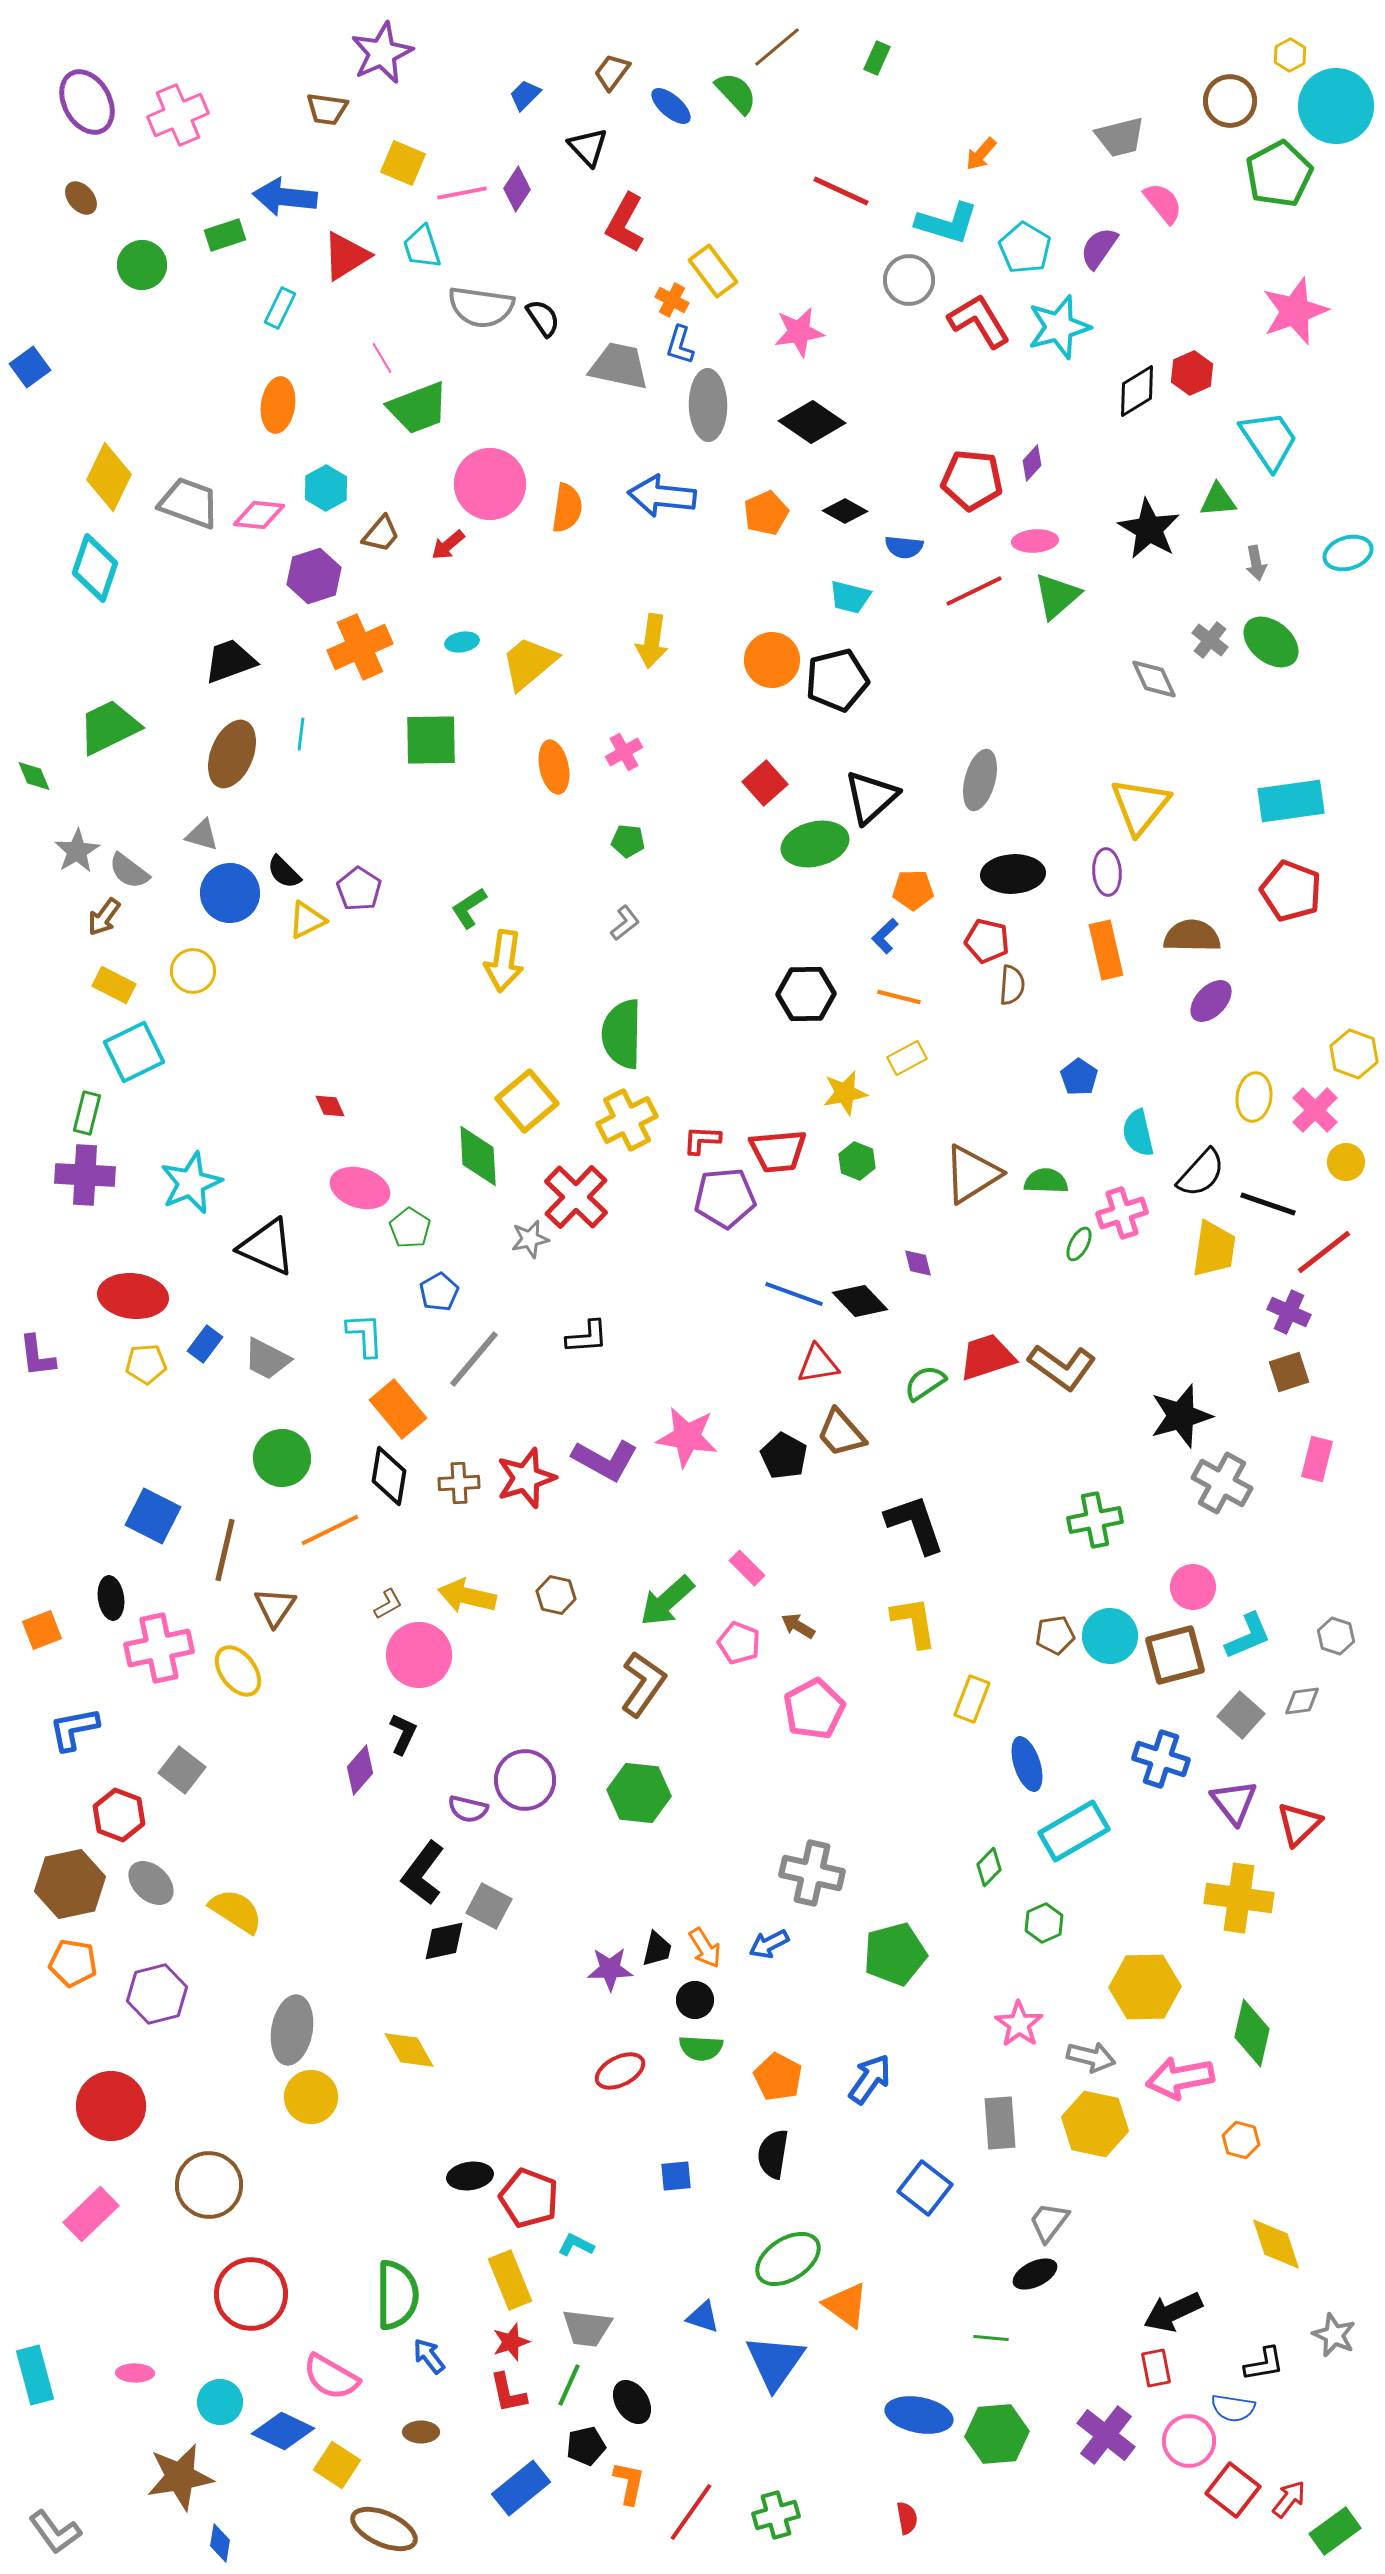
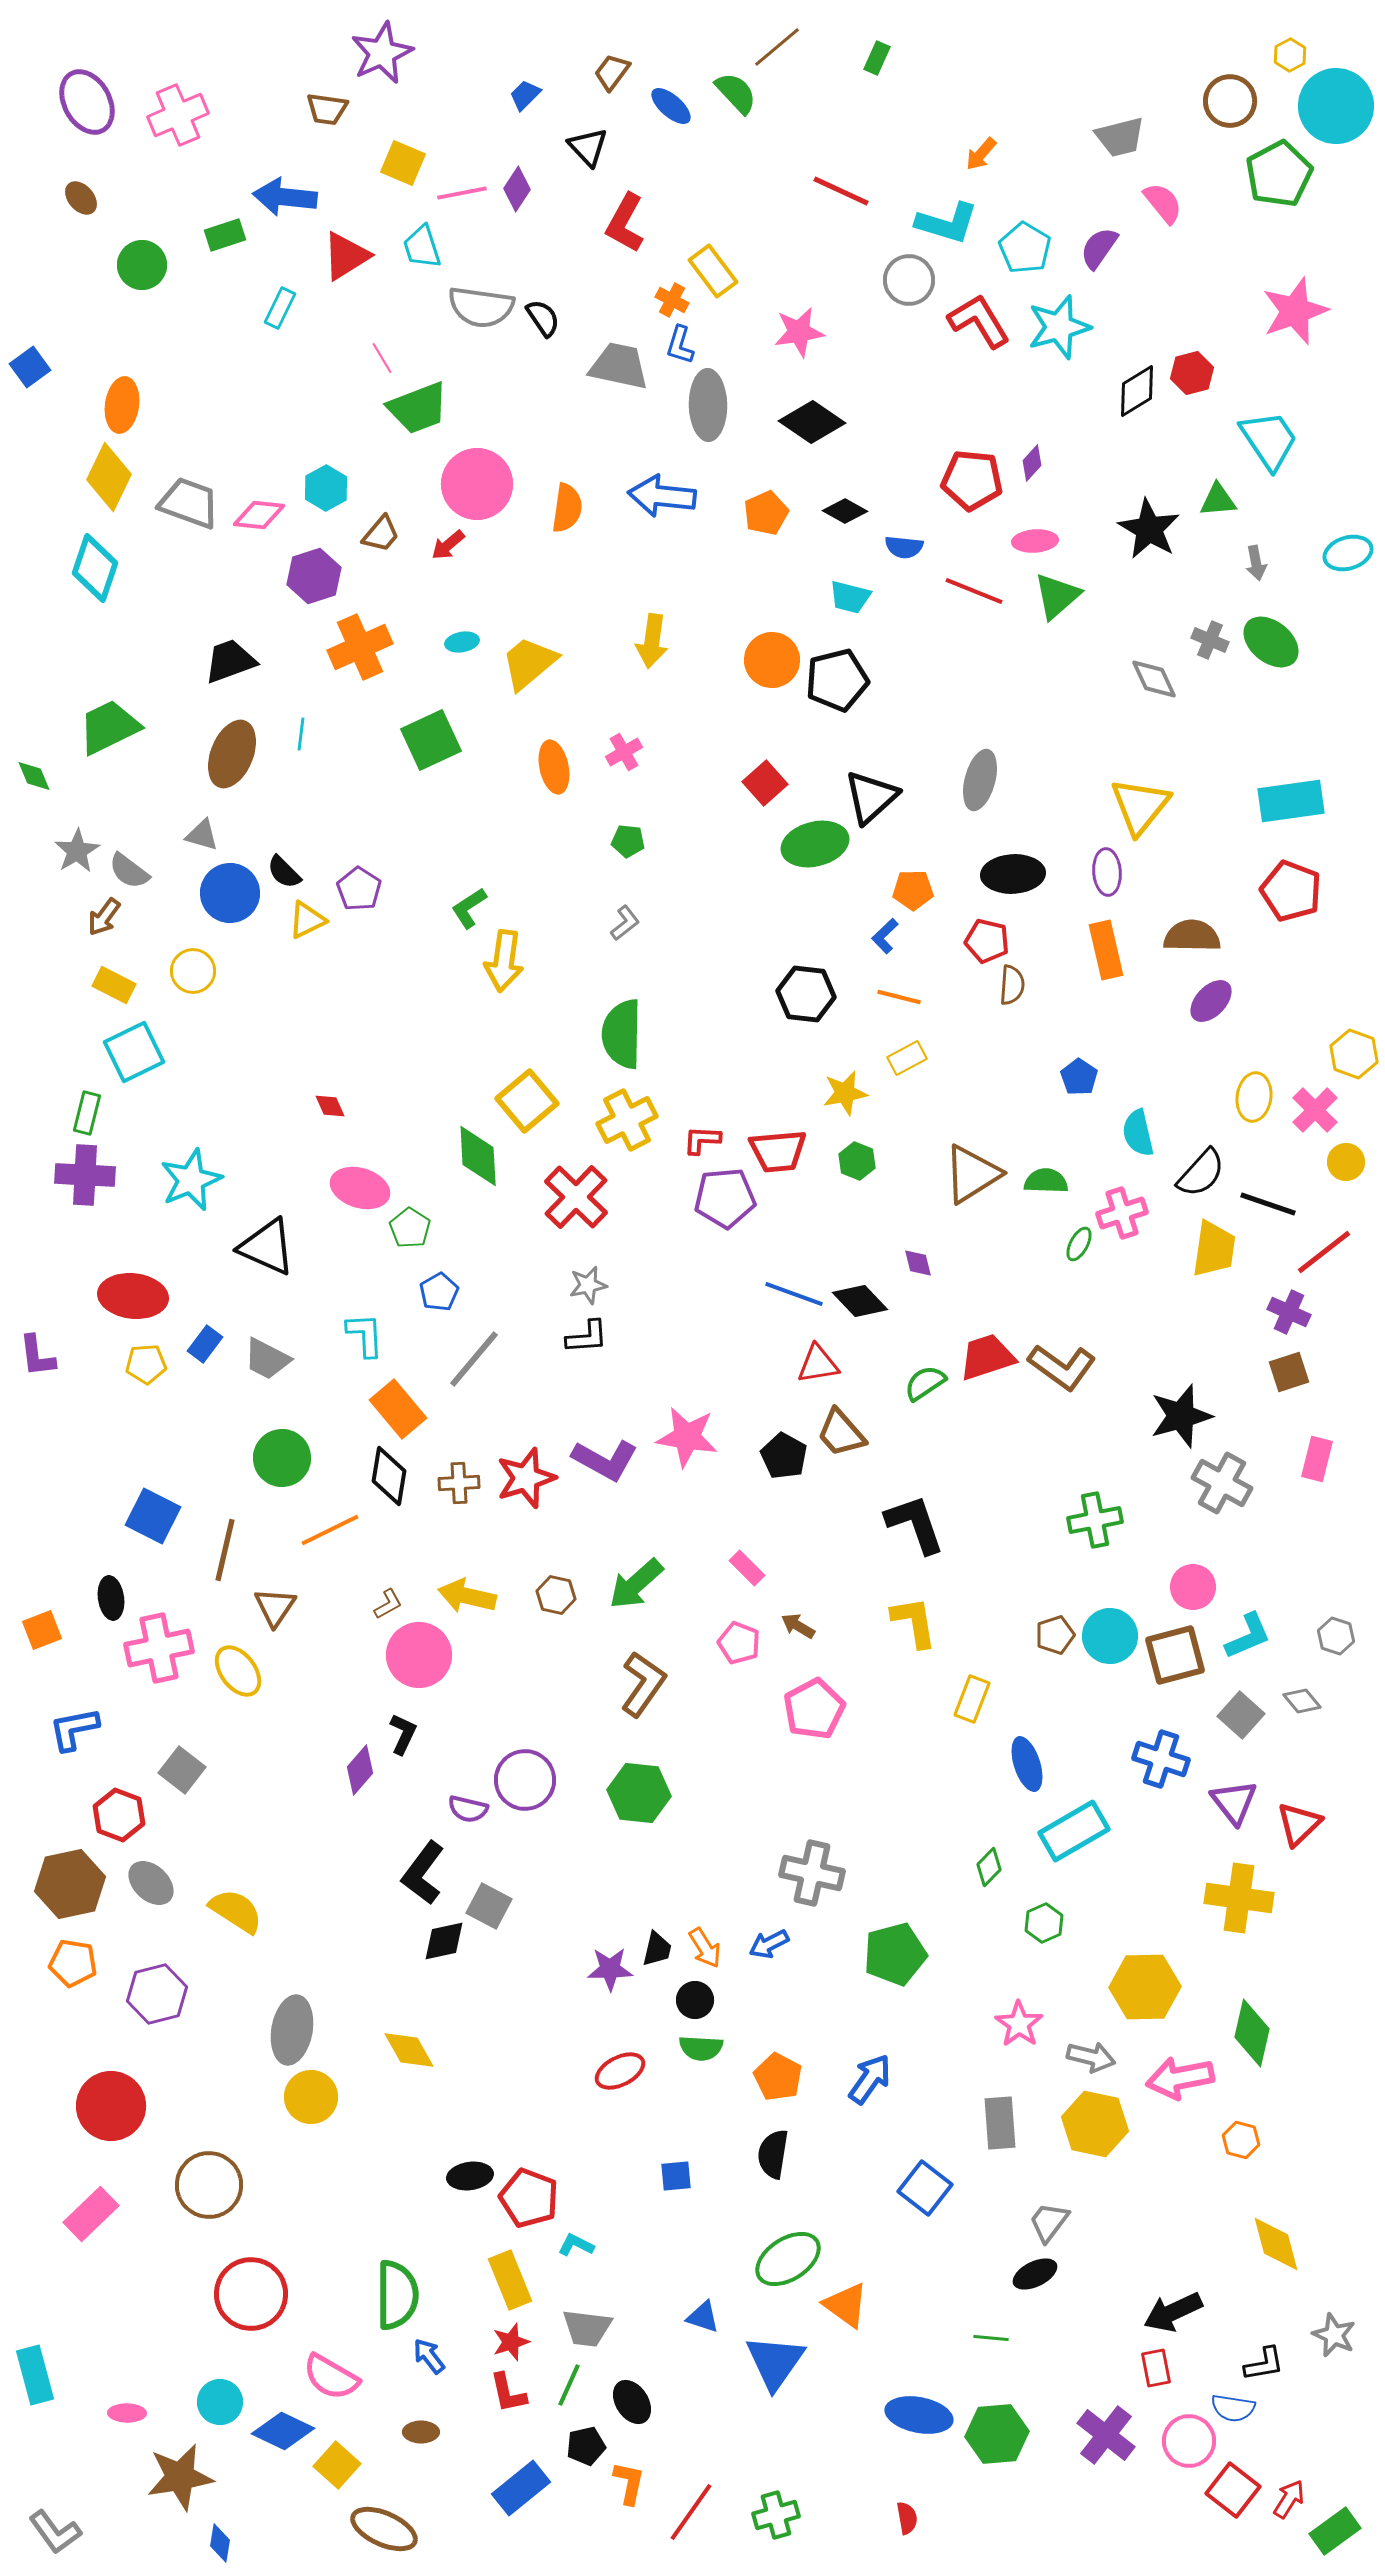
red hexagon at (1192, 373): rotated 9 degrees clockwise
orange ellipse at (278, 405): moved 156 px left
pink circle at (490, 484): moved 13 px left
red line at (974, 591): rotated 48 degrees clockwise
gray cross at (1210, 640): rotated 15 degrees counterclockwise
green square at (431, 740): rotated 24 degrees counterclockwise
black hexagon at (806, 994): rotated 8 degrees clockwise
cyan star at (191, 1183): moved 3 px up
gray star at (530, 1239): moved 58 px right, 46 px down
green arrow at (667, 1601): moved 31 px left, 17 px up
brown pentagon at (1055, 1635): rotated 9 degrees counterclockwise
gray diamond at (1302, 1701): rotated 57 degrees clockwise
yellow diamond at (1276, 2244): rotated 4 degrees clockwise
pink ellipse at (135, 2373): moved 8 px left, 40 px down
yellow square at (337, 2465): rotated 9 degrees clockwise
red arrow at (1289, 2499): rotated 6 degrees counterclockwise
